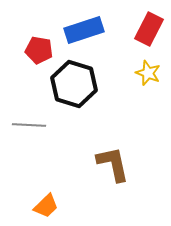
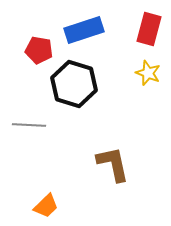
red rectangle: rotated 12 degrees counterclockwise
